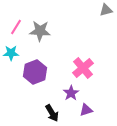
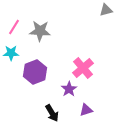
pink line: moved 2 px left
purple star: moved 2 px left, 4 px up
